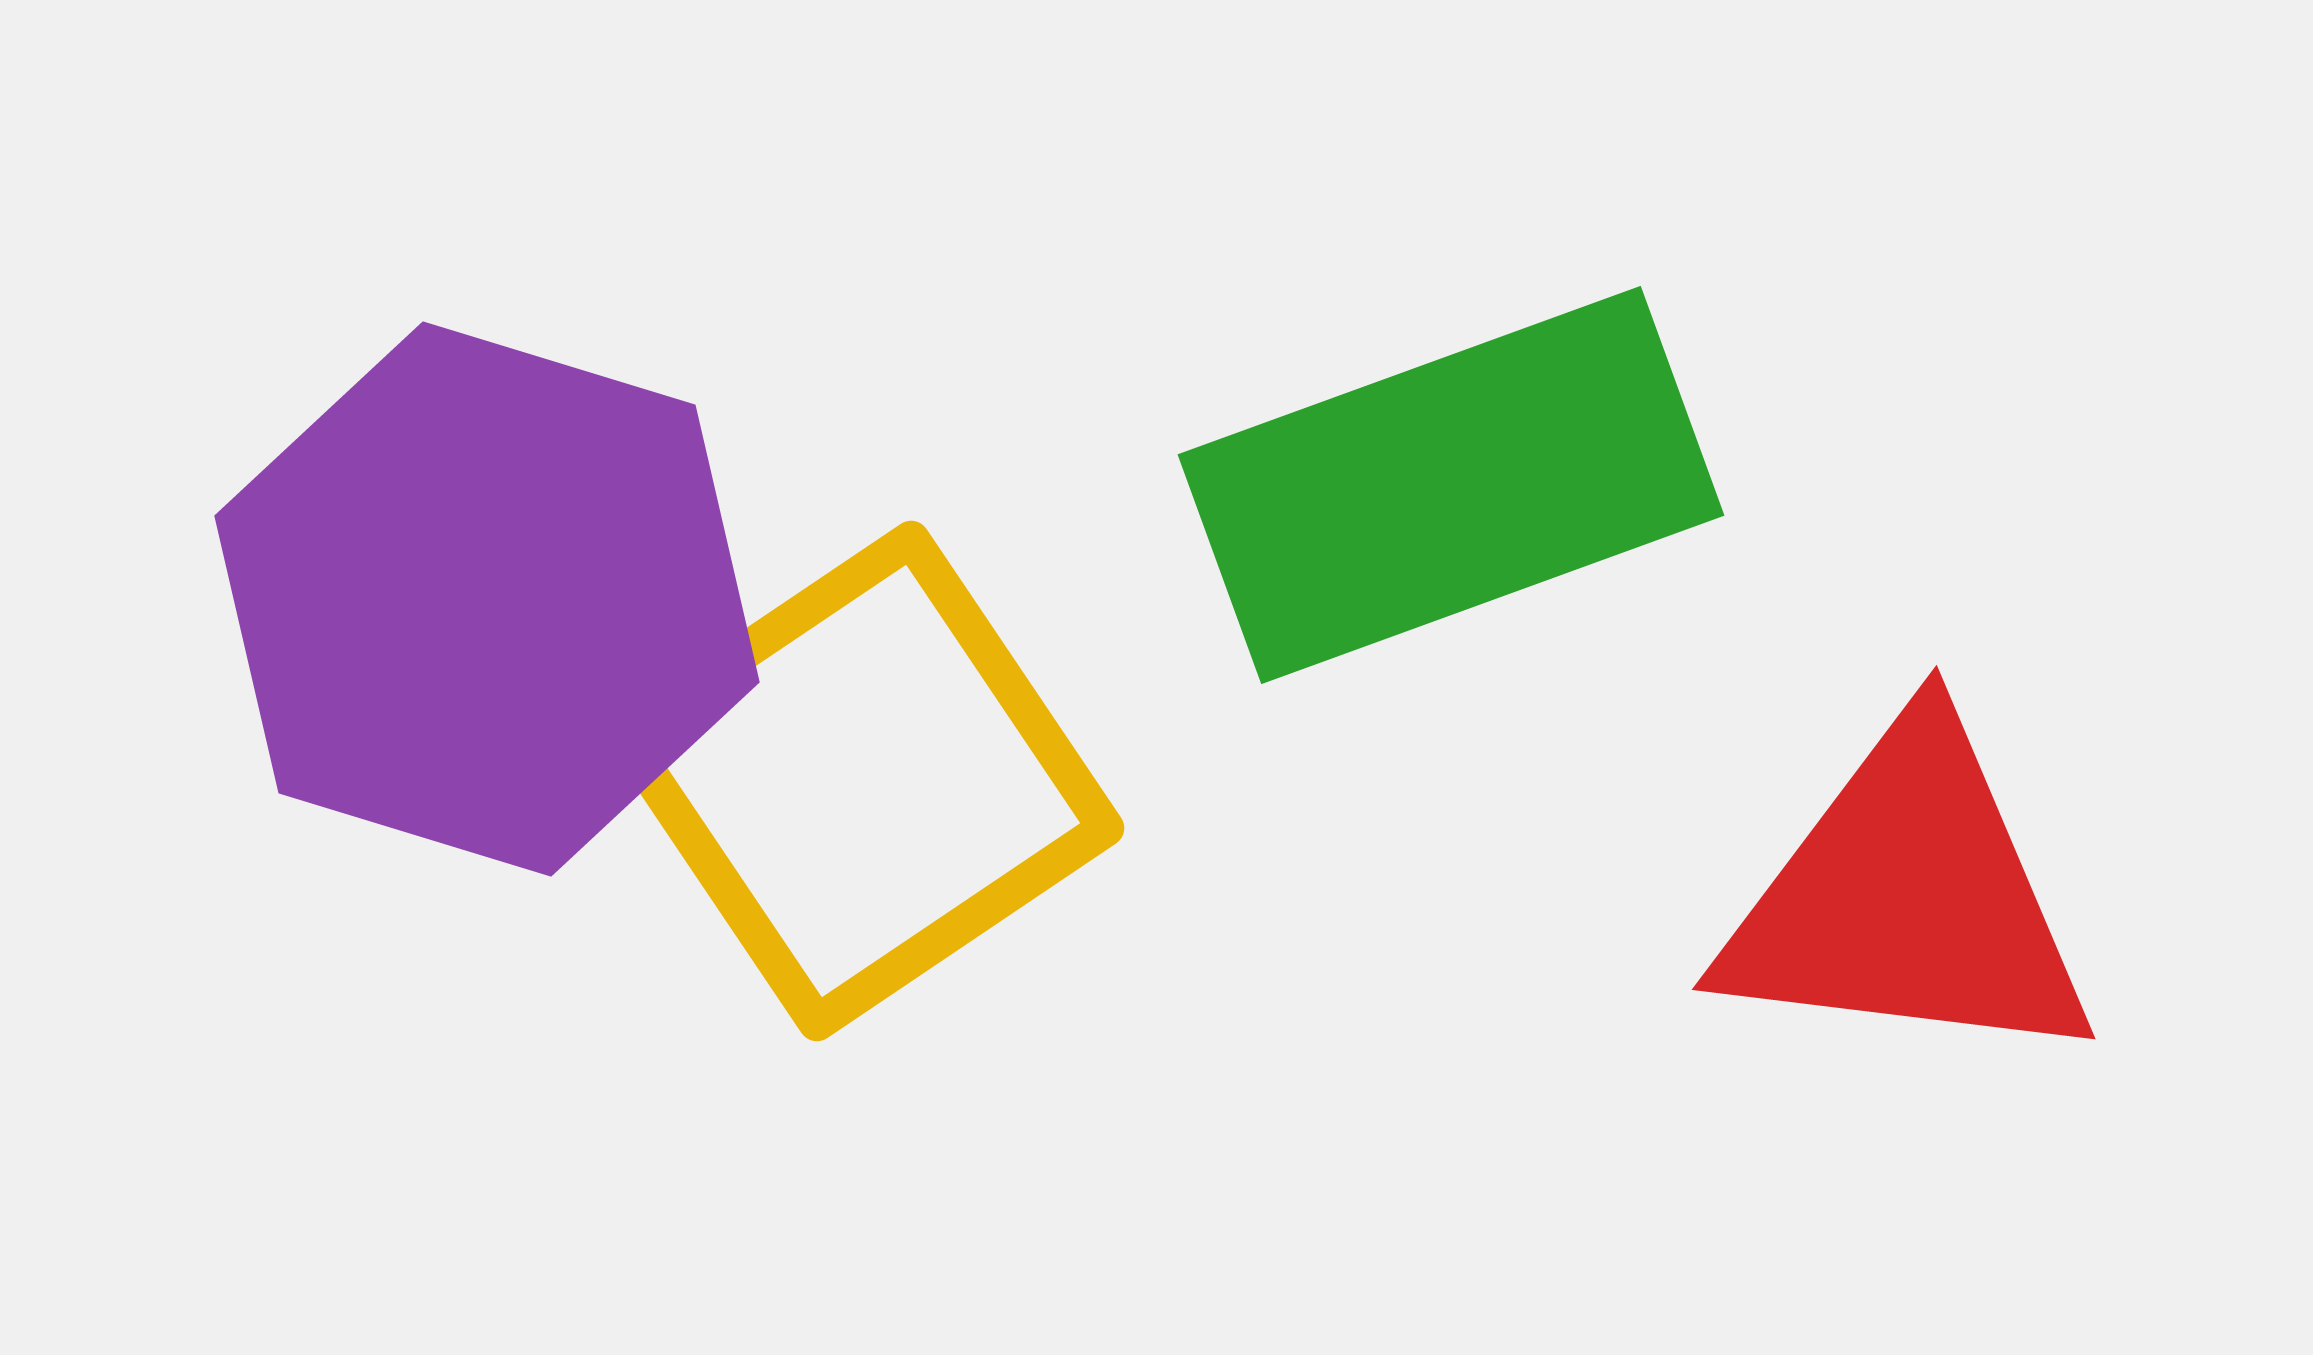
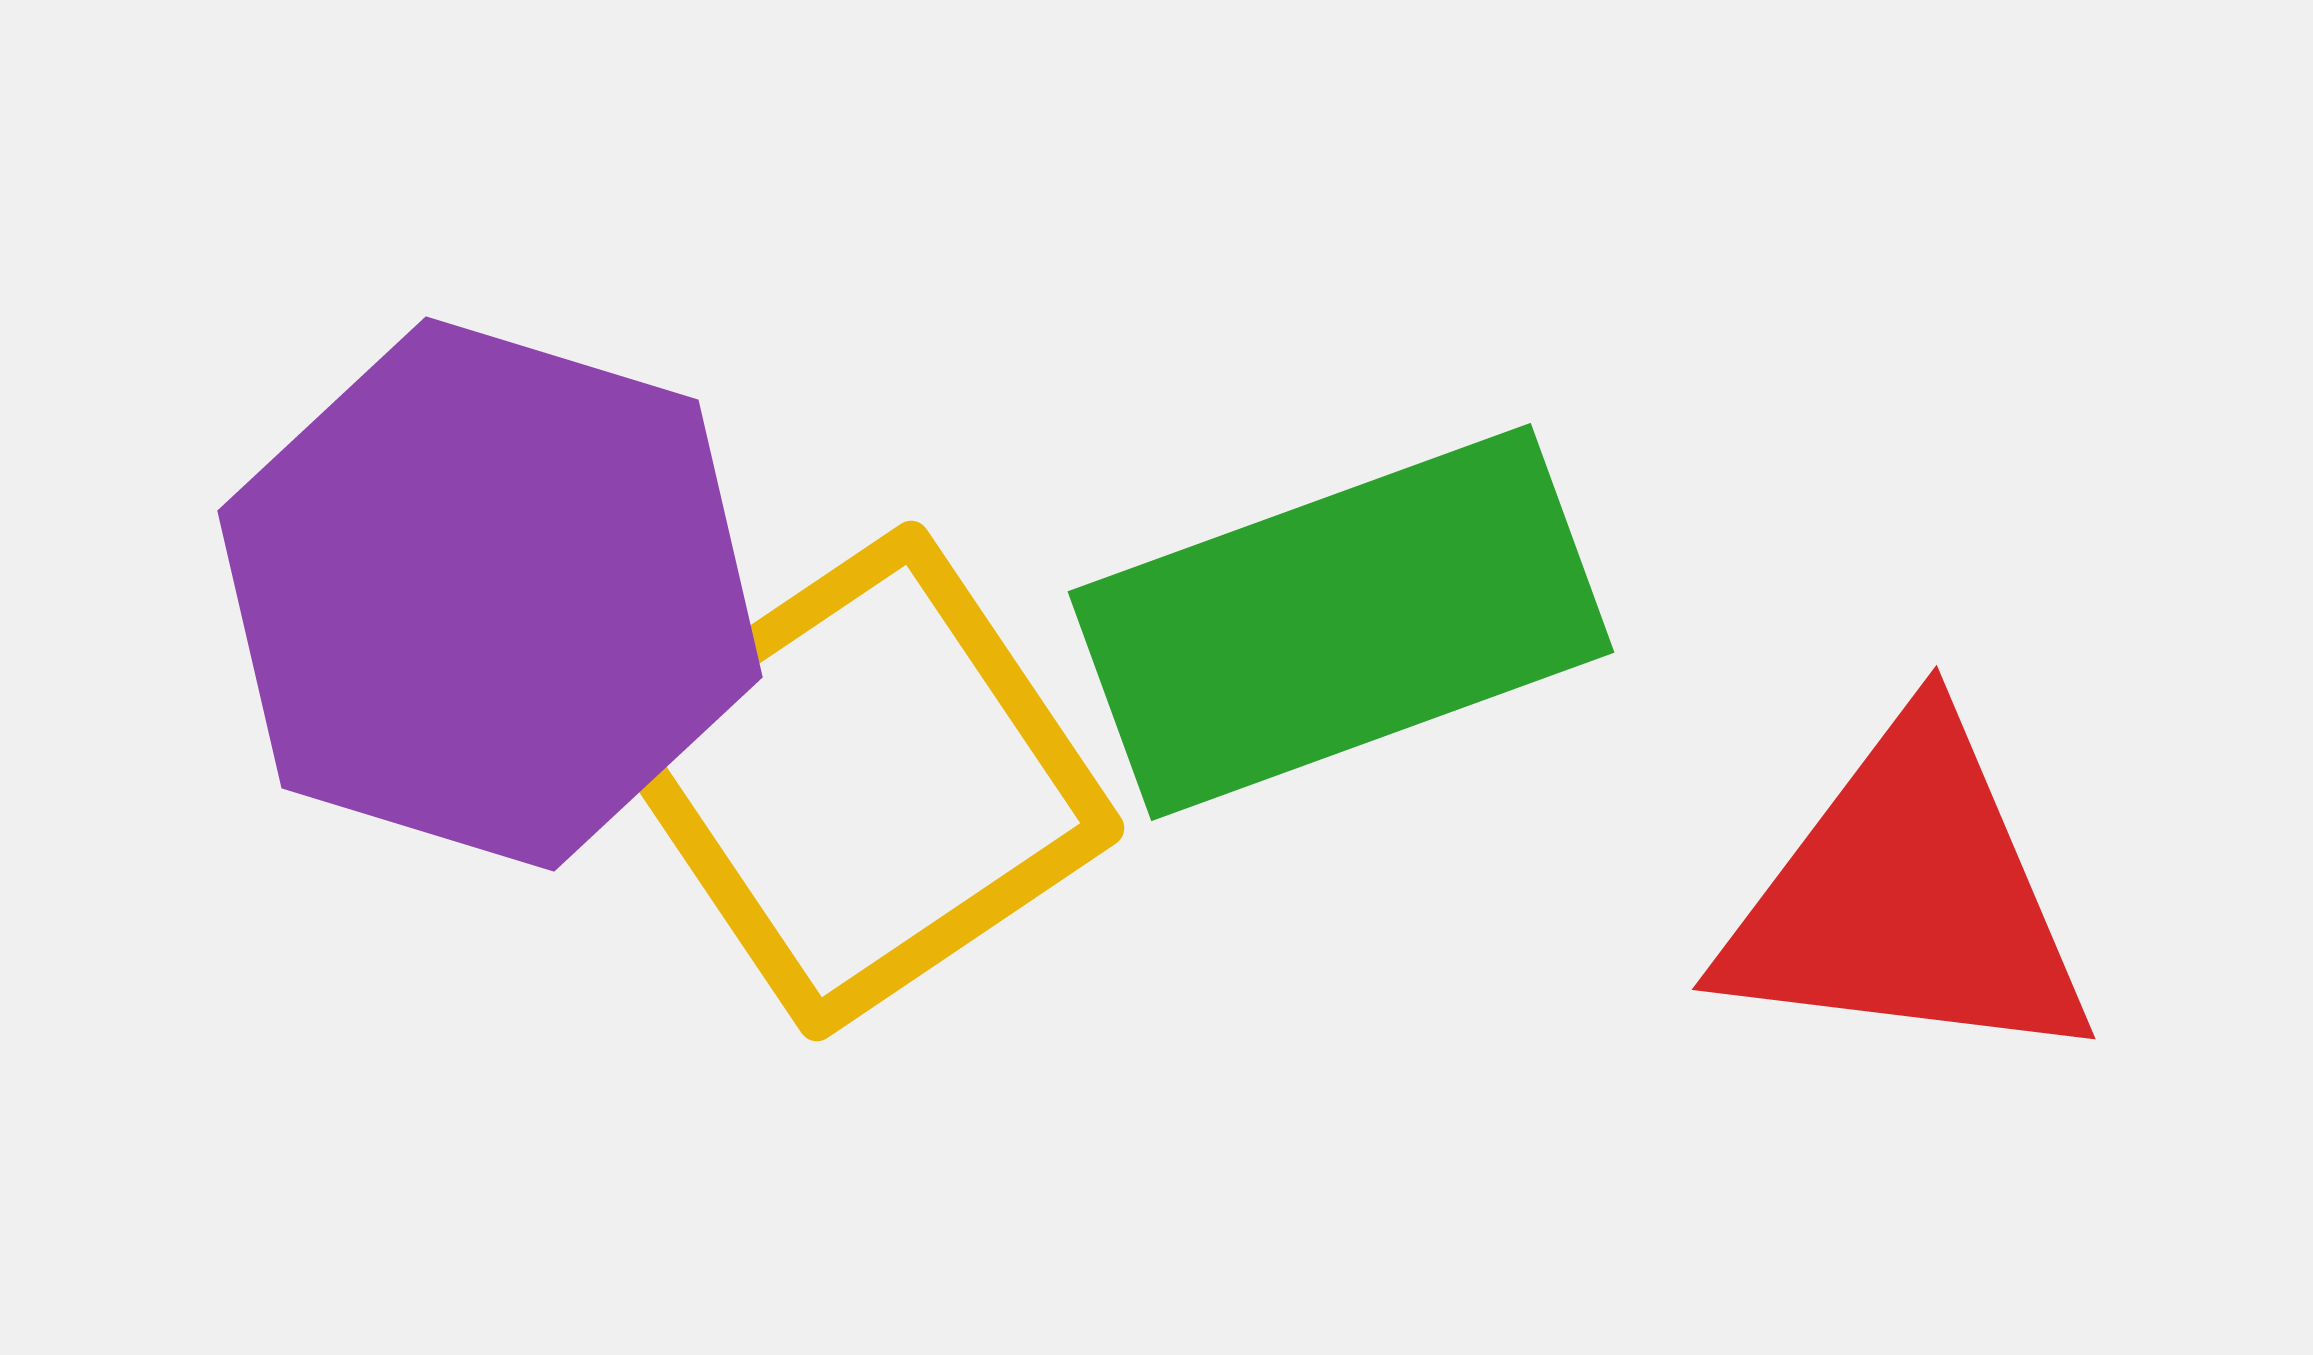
green rectangle: moved 110 px left, 137 px down
purple hexagon: moved 3 px right, 5 px up
